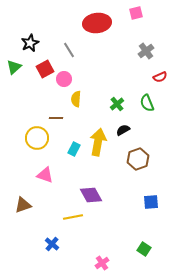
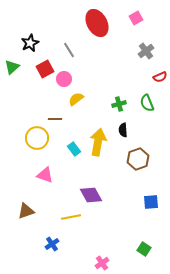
pink square: moved 5 px down; rotated 16 degrees counterclockwise
red ellipse: rotated 68 degrees clockwise
green triangle: moved 2 px left
yellow semicircle: rotated 49 degrees clockwise
green cross: moved 2 px right; rotated 24 degrees clockwise
brown line: moved 1 px left, 1 px down
black semicircle: rotated 64 degrees counterclockwise
cyan rectangle: rotated 64 degrees counterclockwise
brown triangle: moved 3 px right, 6 px down
yellow line: moved 2 px left
blue cross: rotated 16 degrees clockwise
